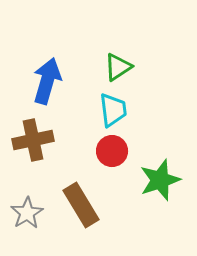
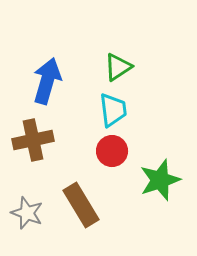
gray star: rotated 20 degrees counterclockwise
